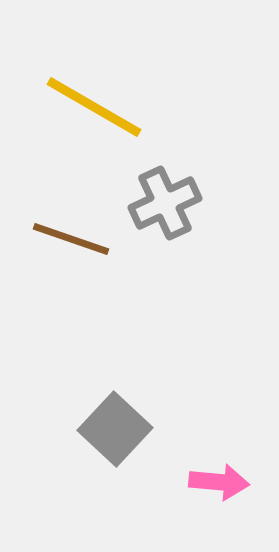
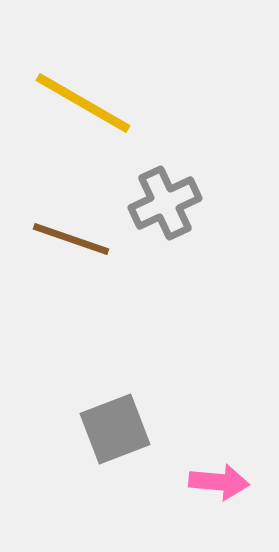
yellow line: moved 11 px left, 4 px up
gray square: rotated 26 degrees clockwise
